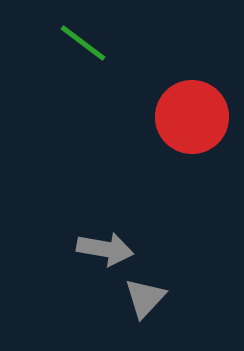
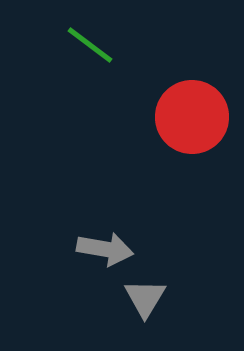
green line: moved 7 px right, 2 px down
gray triangle: rotated 12 degrees counterclockwise
